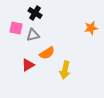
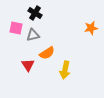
red triangle: rotated 32 degrees counterclockwise
